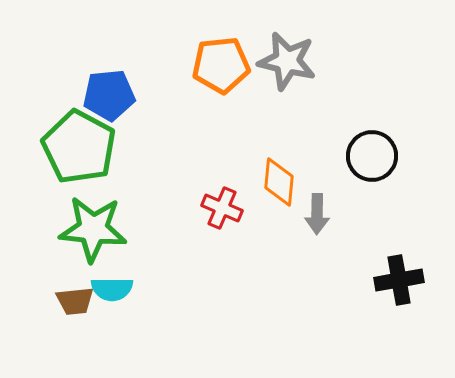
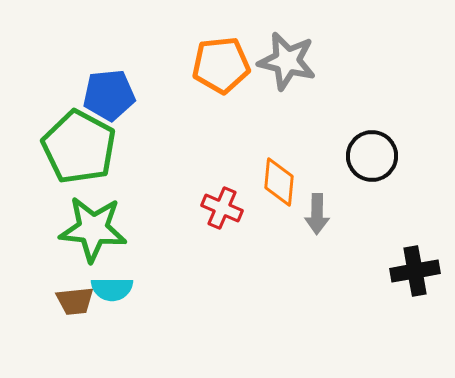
black cross: moved 16 px right, 9 px up
